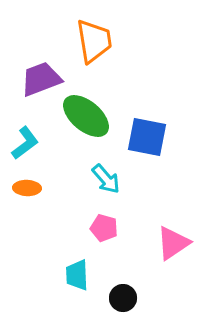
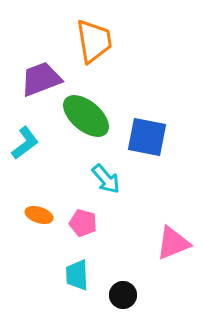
orange ellipse: moved 12 px right, 27 px down; rotated 16 degrees clockwise
pink pentagon: moved 21 px left, 5 px up
pink triangle: rotated 12 degrees clockwise
black circle: moved 3 px up
